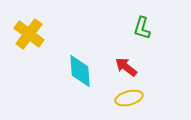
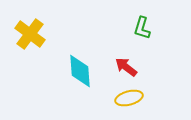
yellow cross: moved 1 px right
